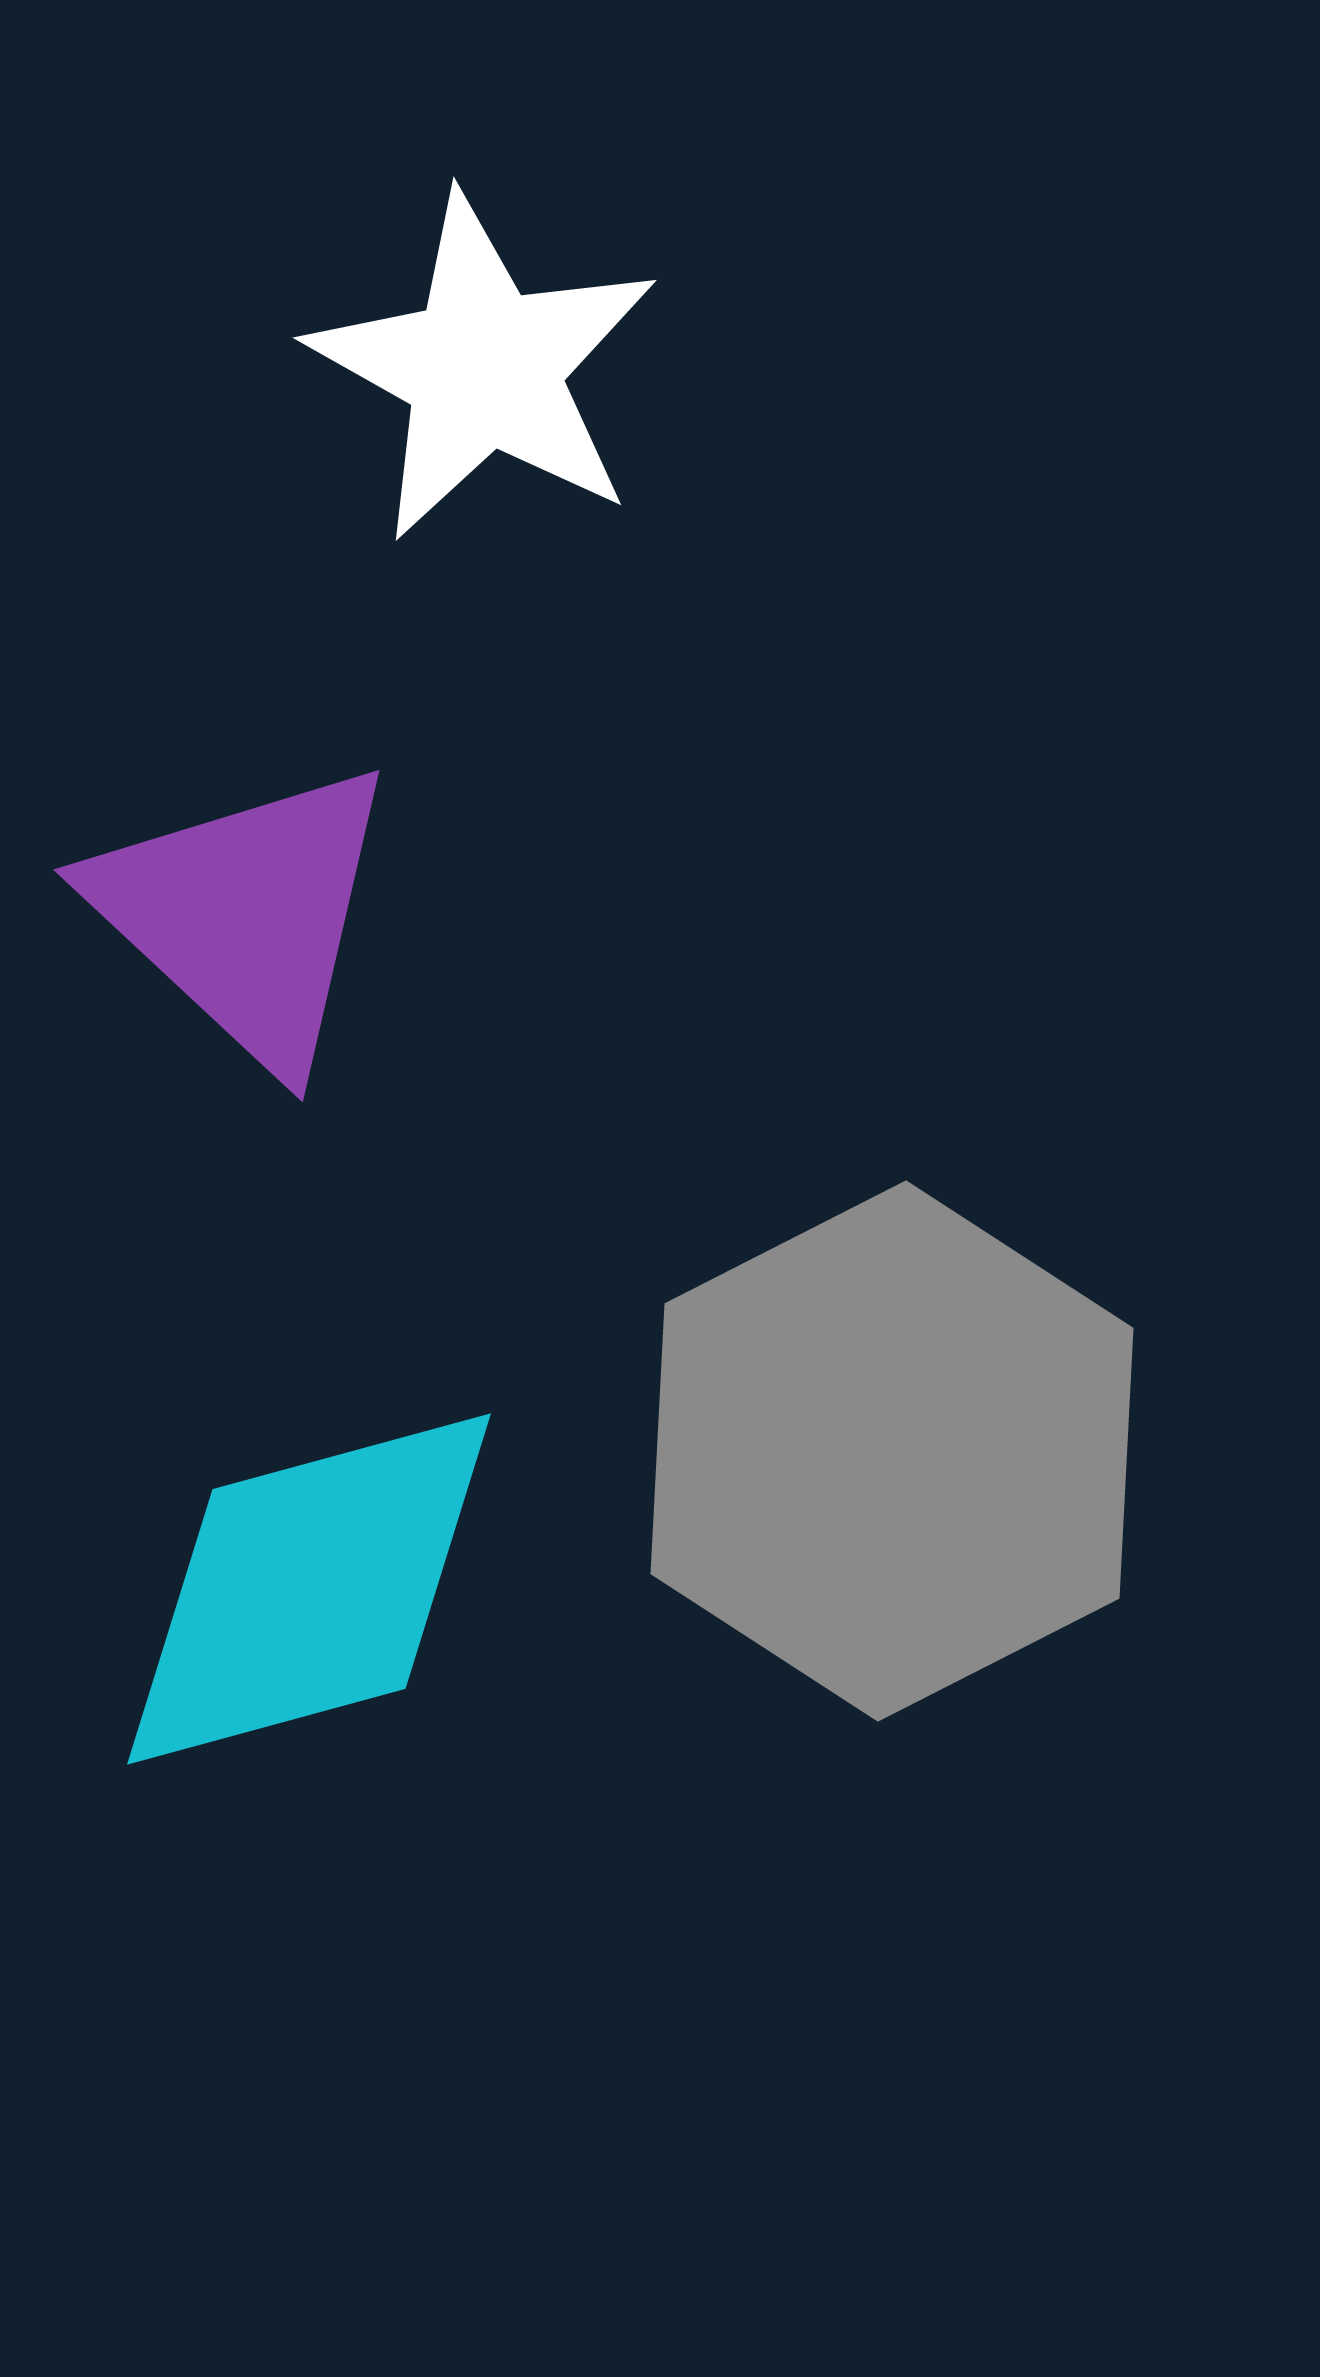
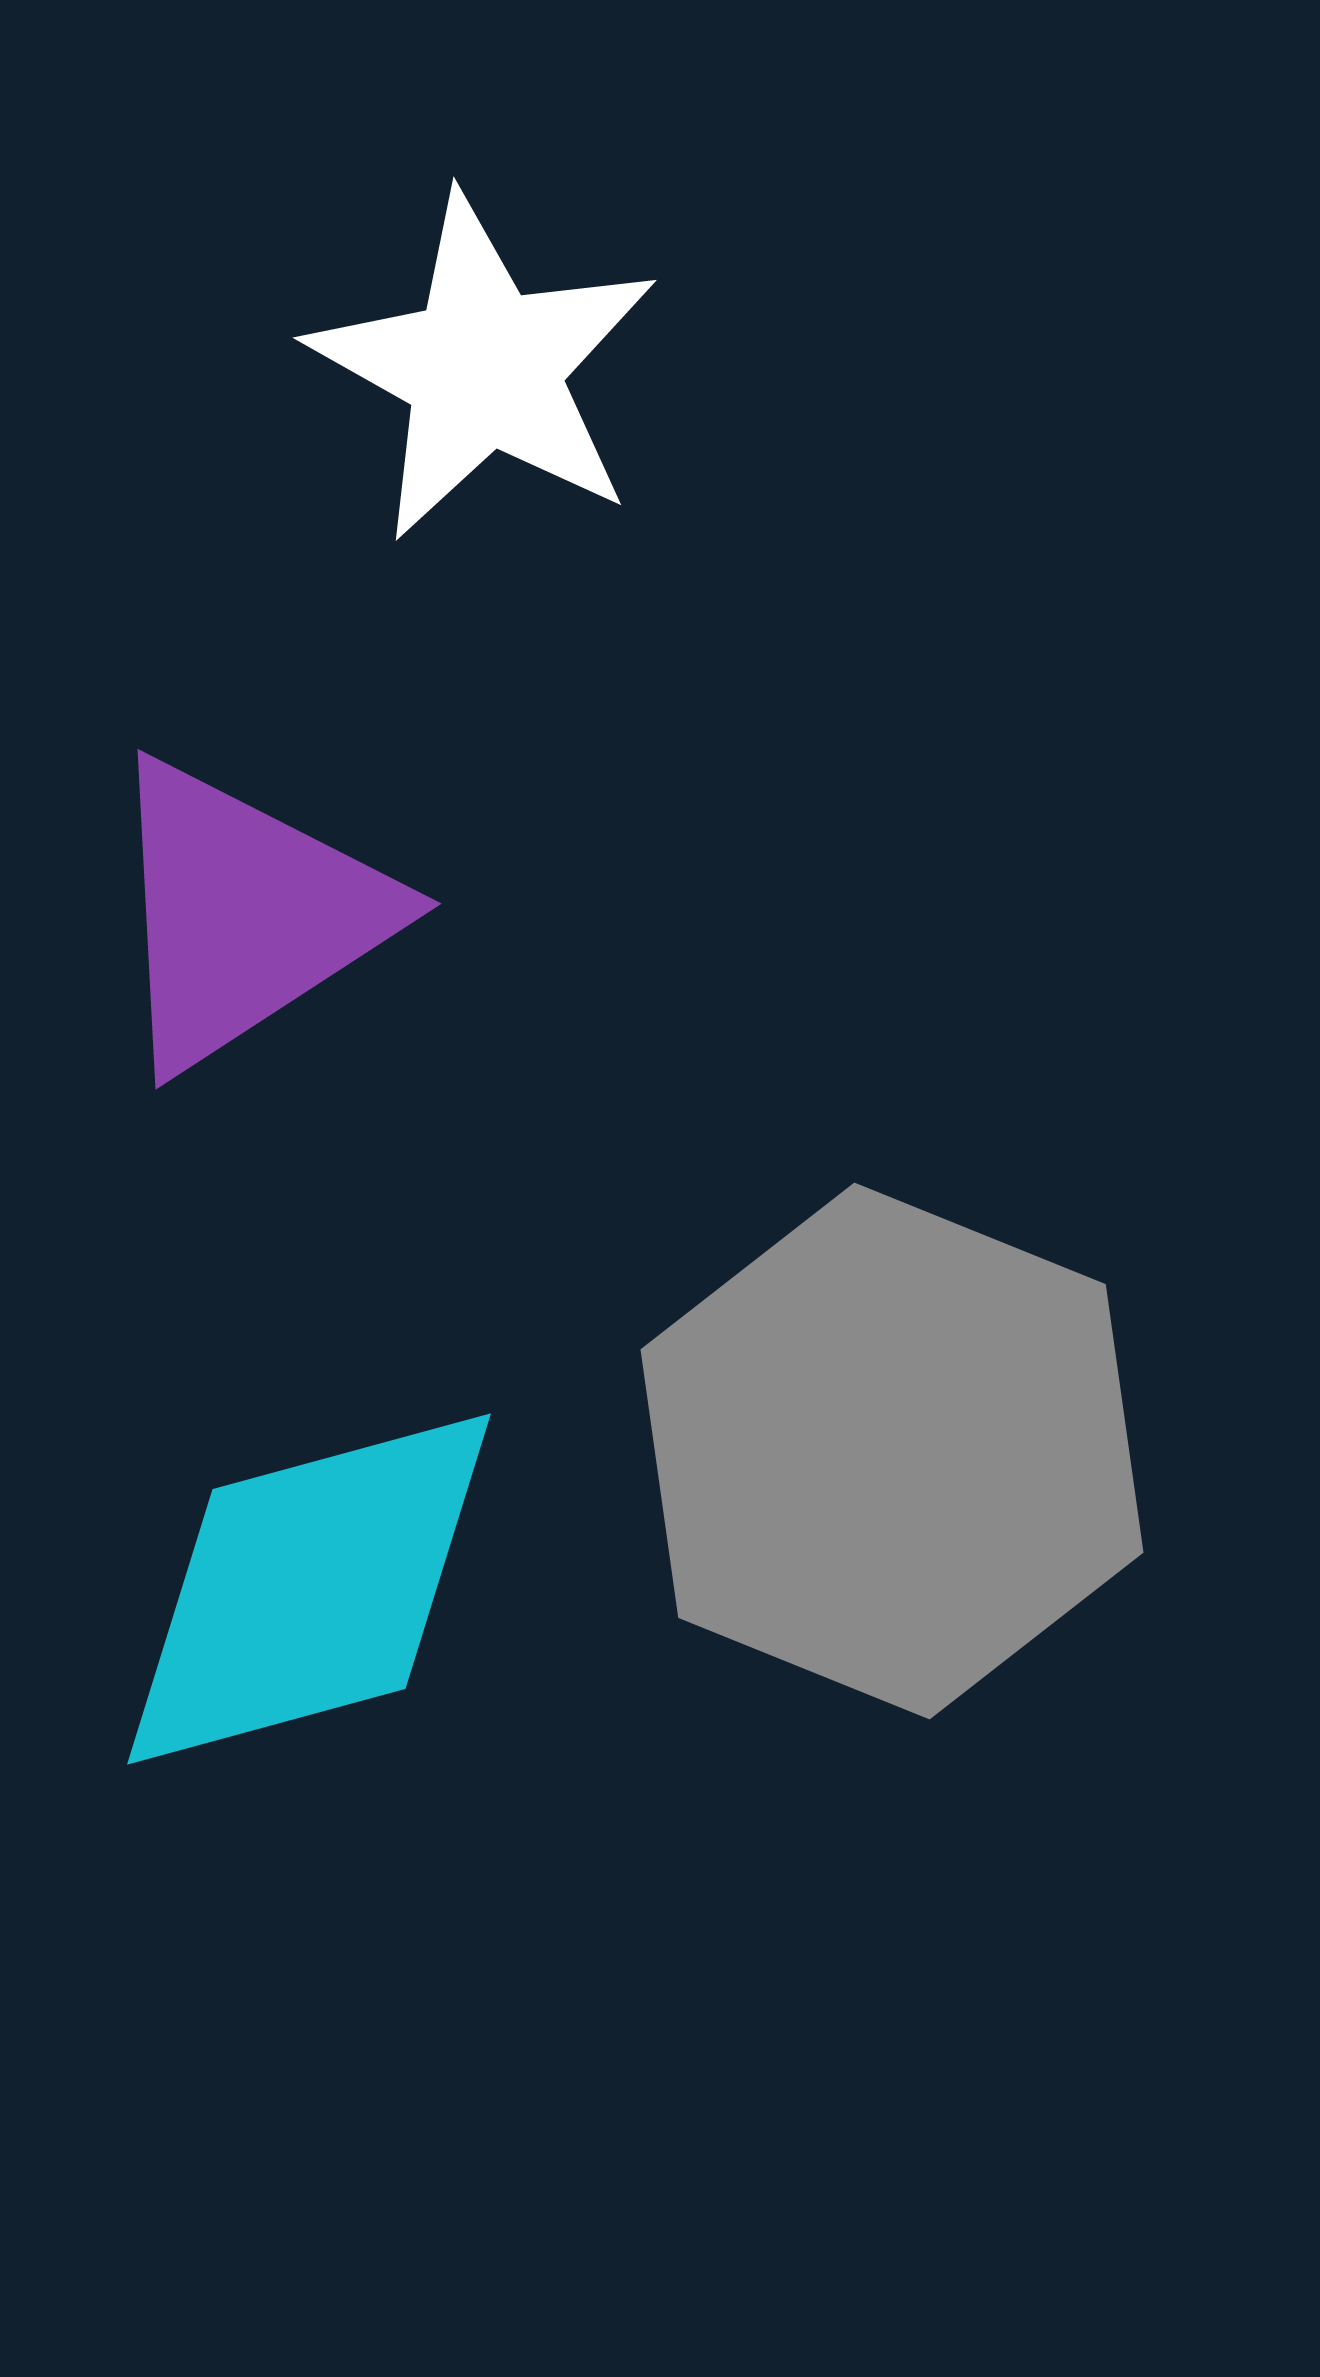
purple triangle: rotated 44 degrees clockwise
gray hexagon: rotated 11 degrees counterclockwise
